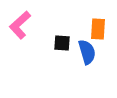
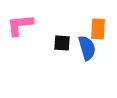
pink L-shape: rotated 36 degrees clockwise
blue semicircle: moved 4 px up
